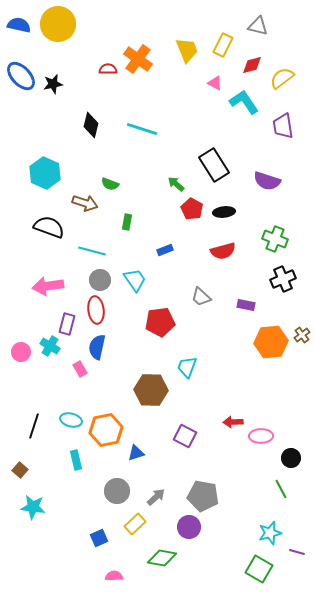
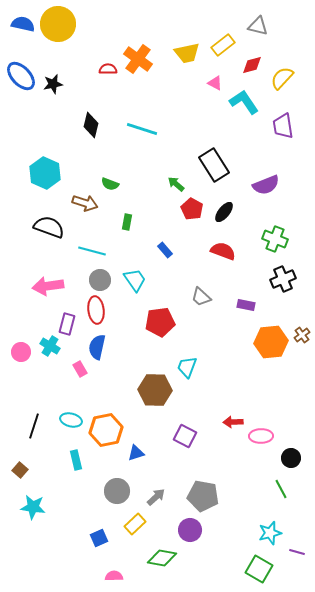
blue semicircle at (19, 25): moved 4 px right, 1 px up
yellow rectangle at (223, 45): rotated 25 degrees clockwise
yellow trapezoid at (187, 50): moved 3 px down; rotated 100 degrees clockwise
yellow semicircle at (282, 78): rotated 10 degrees counterclockwise
purple semicircle at (267, 181): moved 1 px left, 4 px down; rotated 40 degrees counterclockwise
black ellipse at (224, 212): rotated 45 degrees counterclockwise
blue rectangle at (165, 250): rotated 70 degrees clockwise
red semicircle at (223, 251): rotated 145 degrees counterclockwise
brown hexagon at (151, 390): moved 4 px right
purple circle at (189, 527): moved 1 px right, 3 px down
